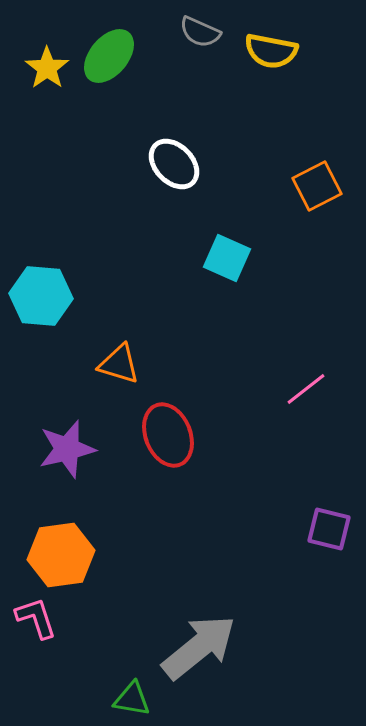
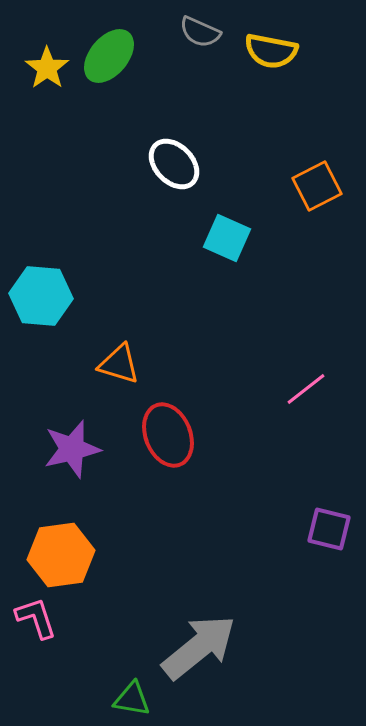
cyan square: moved 20 px up
purple star: moved 5 px right
